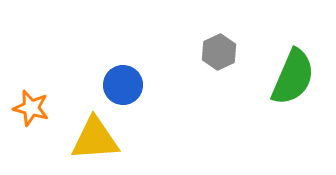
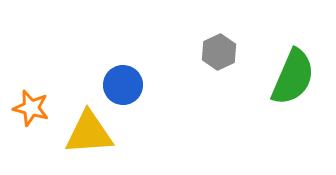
yellow triangle: moved 6 px left, 6 px up
